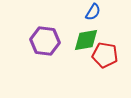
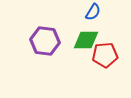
green diamond: rotated 8 degrees clockwise
red pentagon: rotated 15 degrees counterclockwise
